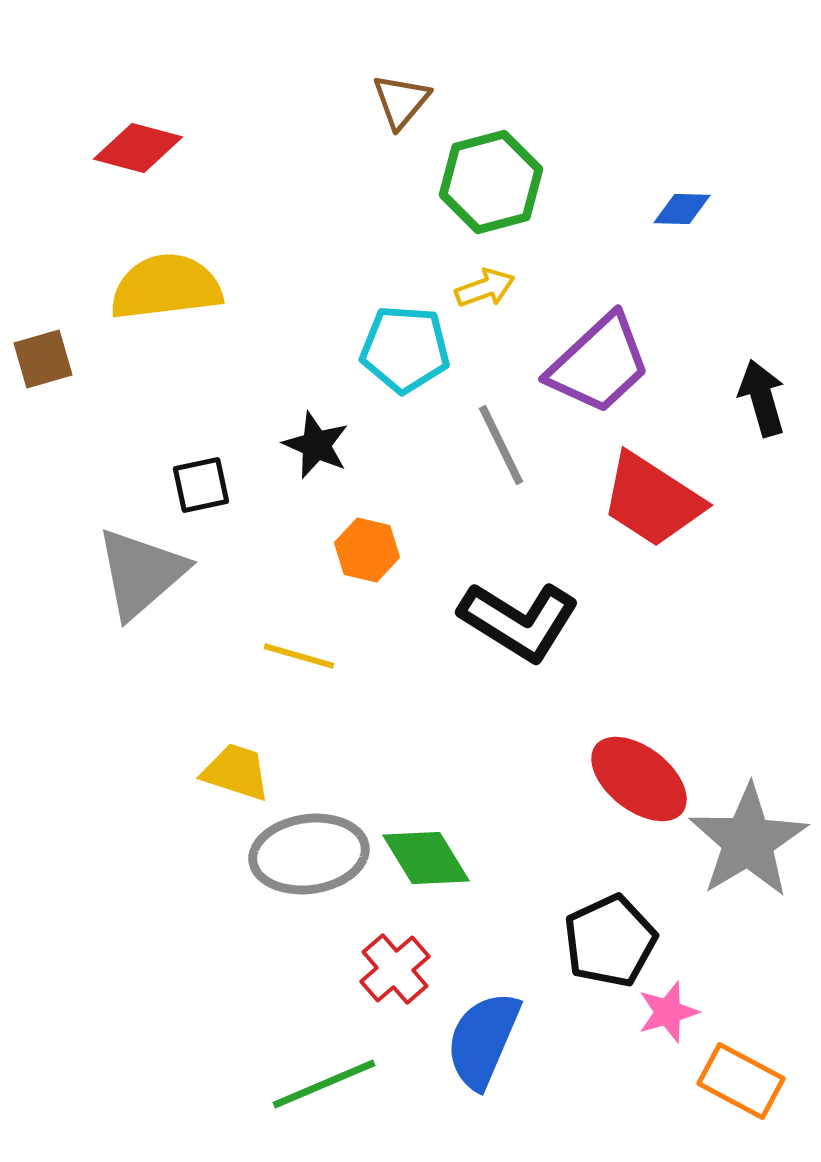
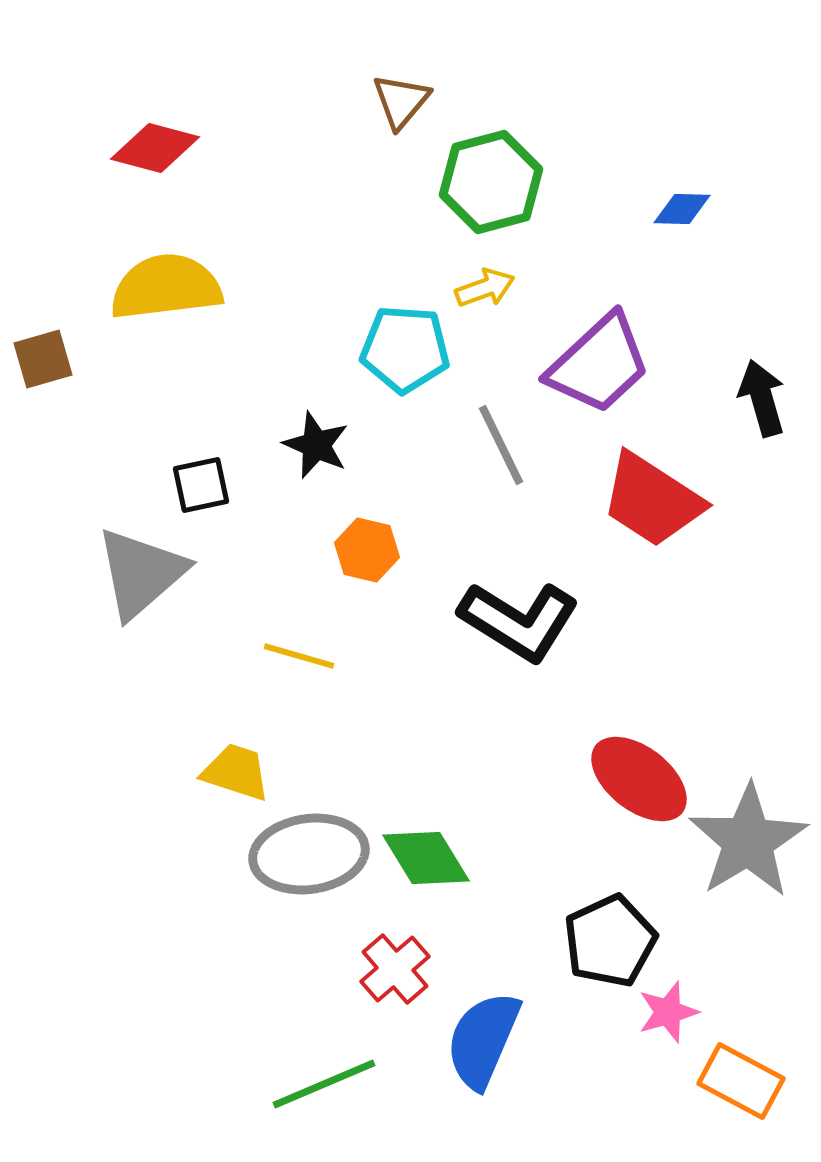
red diamond: moved 17 px right
